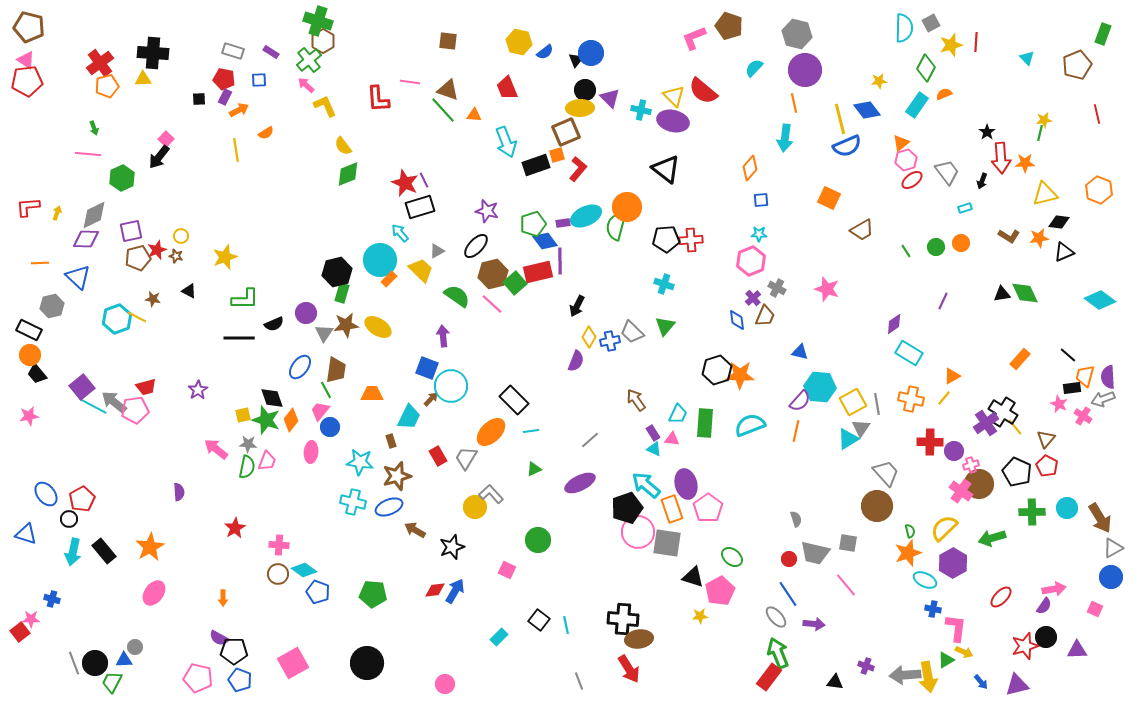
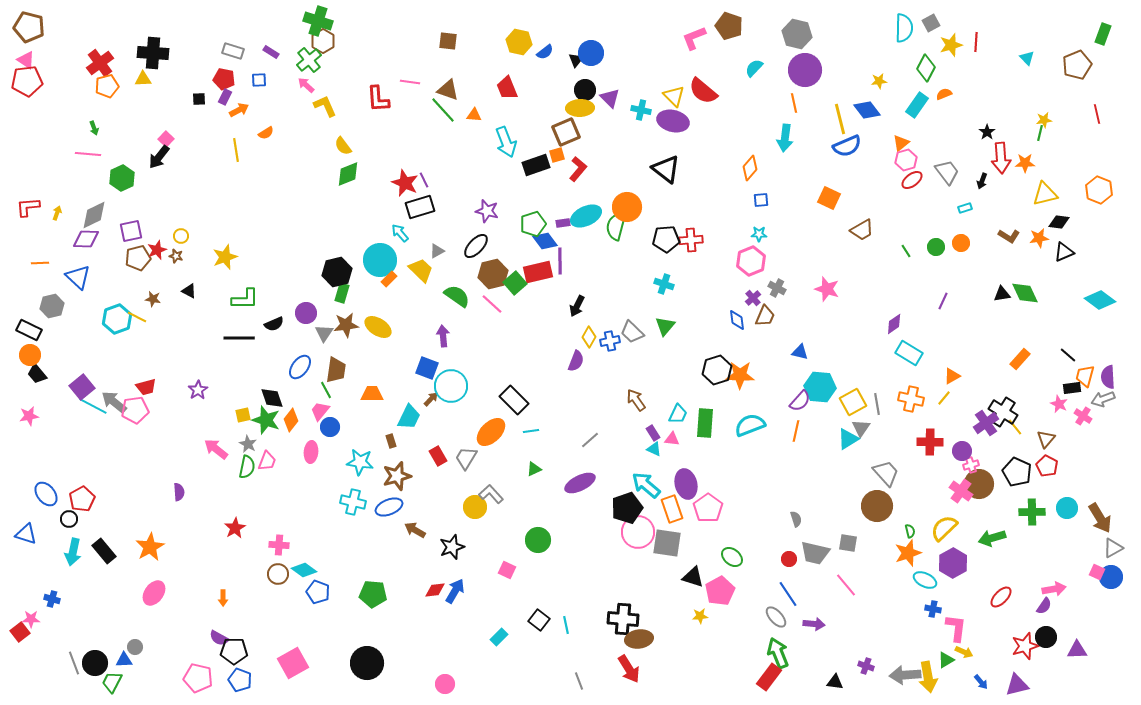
gray star at (248, 444): rotated 24 degrees clockwise
purple circle at (954, 451): moved 8 px right
pink square at (1095, 609): moved 2 px right, 37 px up
